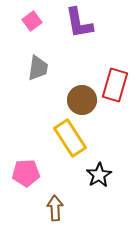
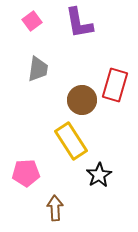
gray trapezoid: moved 1 px down
yellow rectangle: moved 1 px right, 3 px down
